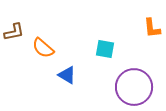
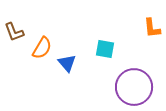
brown L-shape: rotated 80 degrees clockwise
orange semicircle: moved 1 px left; rotated 100 degrees counterclockwise
blue triangle: moved 12 px up; rotated 18 degrees clockwise
